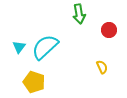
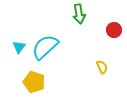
red circle: moved 5 px right
